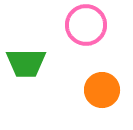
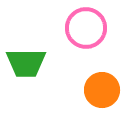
pink circle: moved 3 px down
